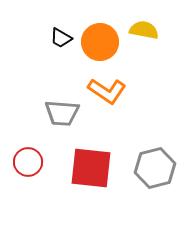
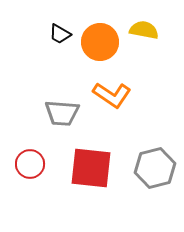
black trapezoid: moved 1 px left, 4 px up
orange L-shape: moved 5 px right, 4 px down
red circle: moved 2 px right, 2 px down
